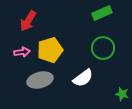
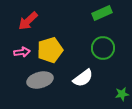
red arrow: rotated 15 degrees clockwise
green star: rotated 24 degrees counterclockwise
